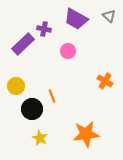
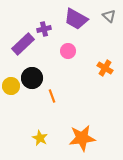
purple cross: rotated 24 degrees counterclockwise
orange cross: moved 13 px up
yellow circle: moved 5 px left
black circle: moved 31 px up
orange star: moved 4 px left, 4 px down
